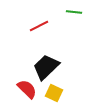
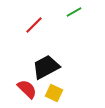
green line: rotated 35 degrees counterclockwise
red line: moved 5 px left, 1 px up; rotated 18 degrees counterclockwise
black trapezoid: rotated 16 degrees clockwise
